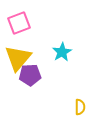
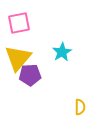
pink square: rotated 10 degrees clockwise
